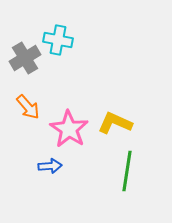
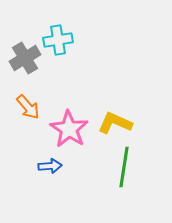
cyan cross: rotated 20 degrees counterclockwise
green line: moved 3 px left, 4 px up
